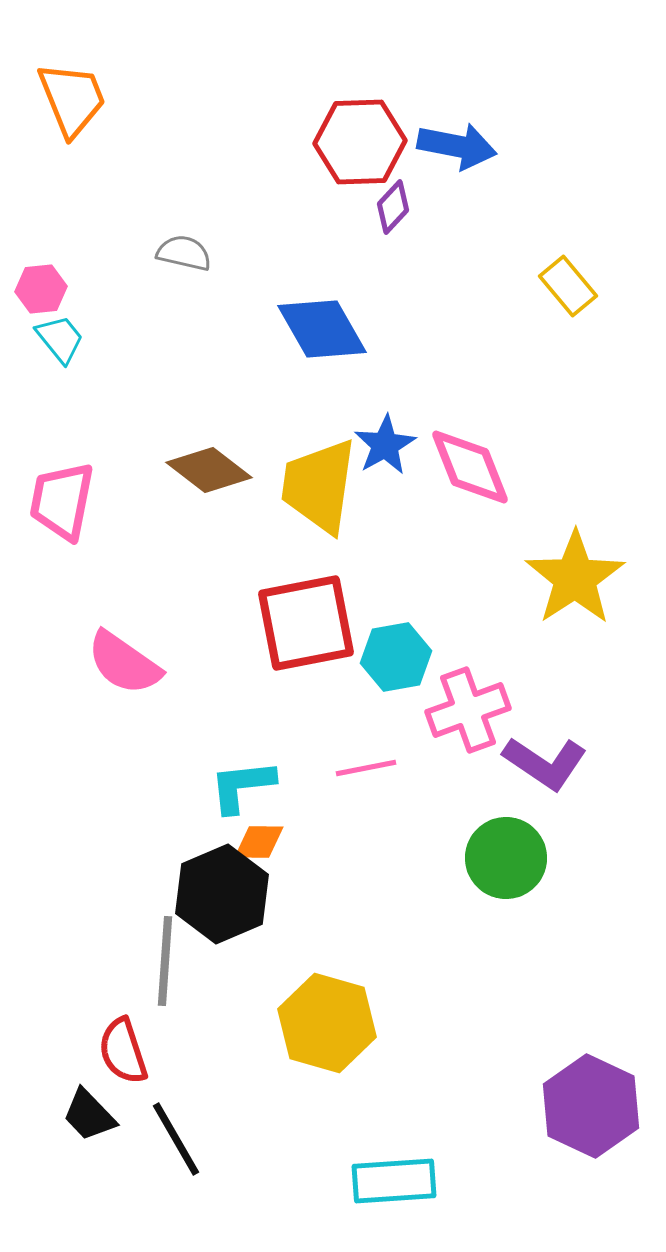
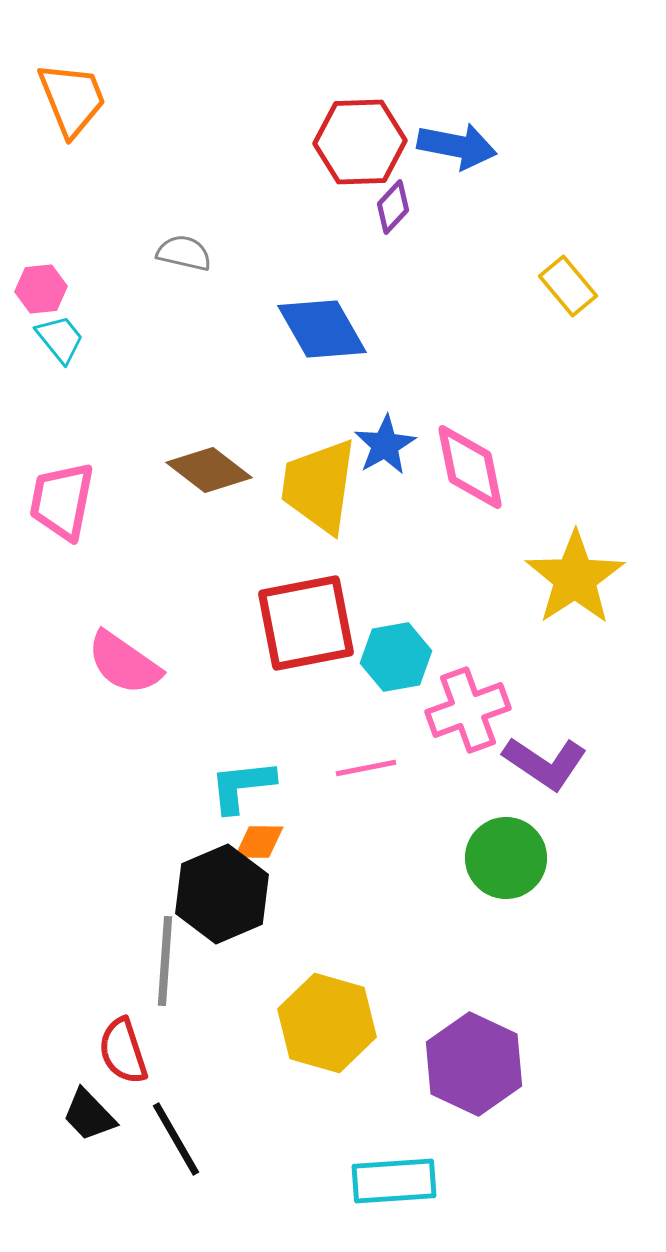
pink diamond: rotated 10 degrees clockwise
purple hexagon: moved 117 px left, 42 px up
